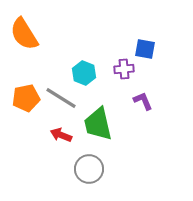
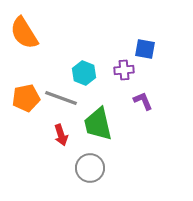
orange semicircle: moved 1 px up
purple cross: moved 1 px down
gray line: rotated 12 degrees counterclockwise
red arrow: rotated 130 degrees counterclockwise
gray circle: moved 1 px right, 1 px up
